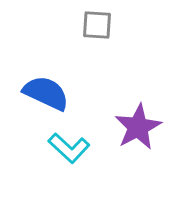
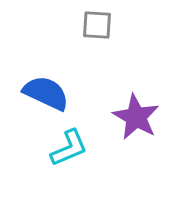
purple star: moved 2 px left, 10 px up; rotated 15 degrees counterclockwise
cyan L-shape: rotated 66 degrees counterclockwise
